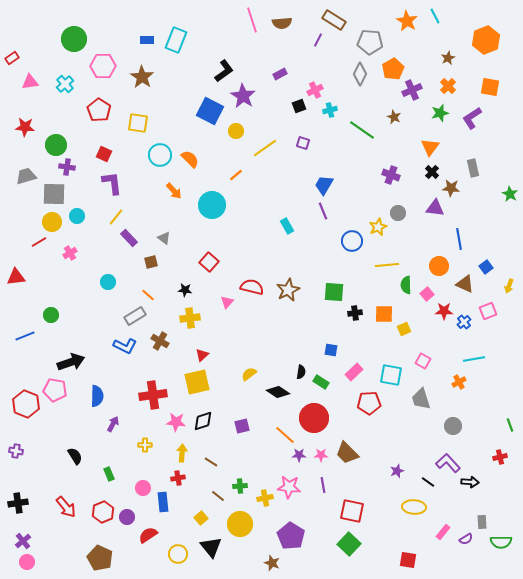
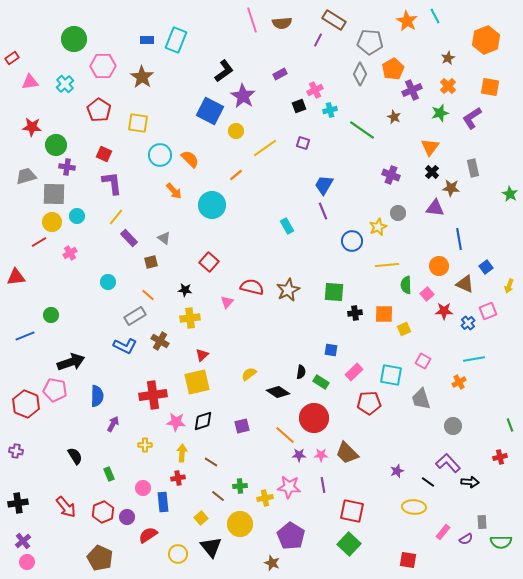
red star at (25, 127): moved 7 px right
blue cross at (464, 322): moved 4 px right, 1 px down
